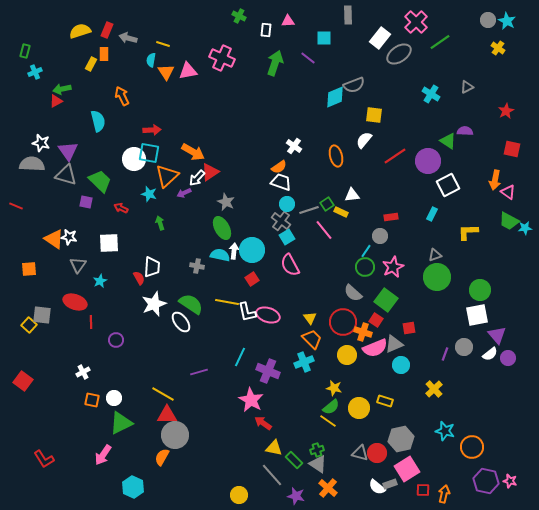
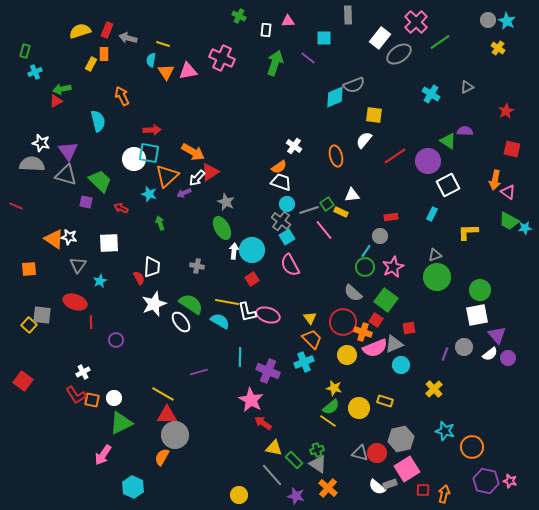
cyan semicircle at (220, 255): moved 66 px down; rotated 18 degrees clockwise
cyan line at (240, 357): rotated 24 degrees counterclockwise
red L-shape at (44, 459): moved 32 px right, 64 px up
